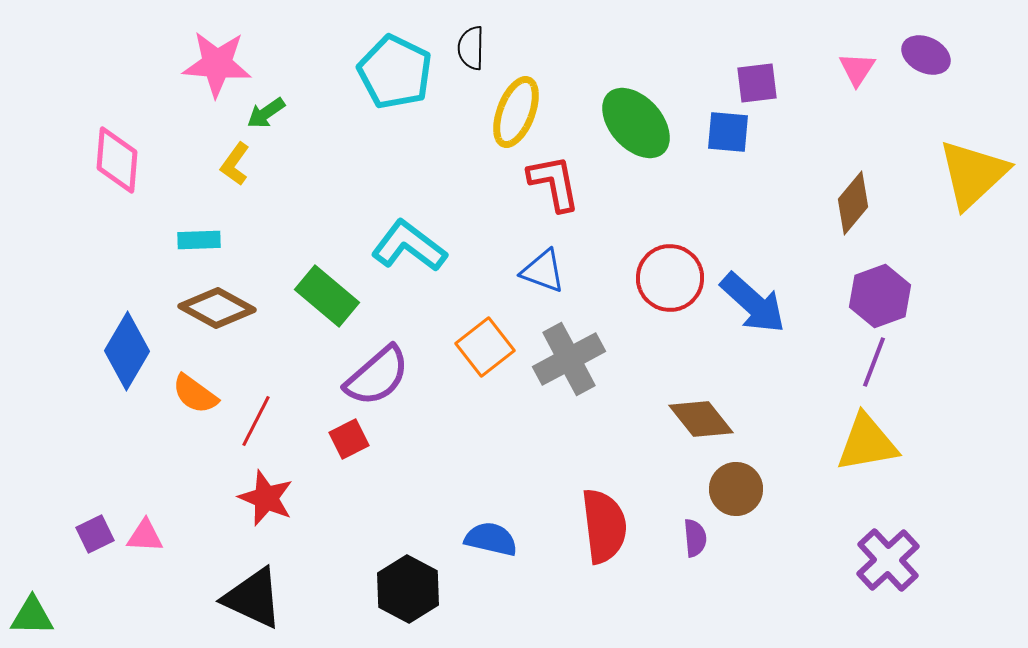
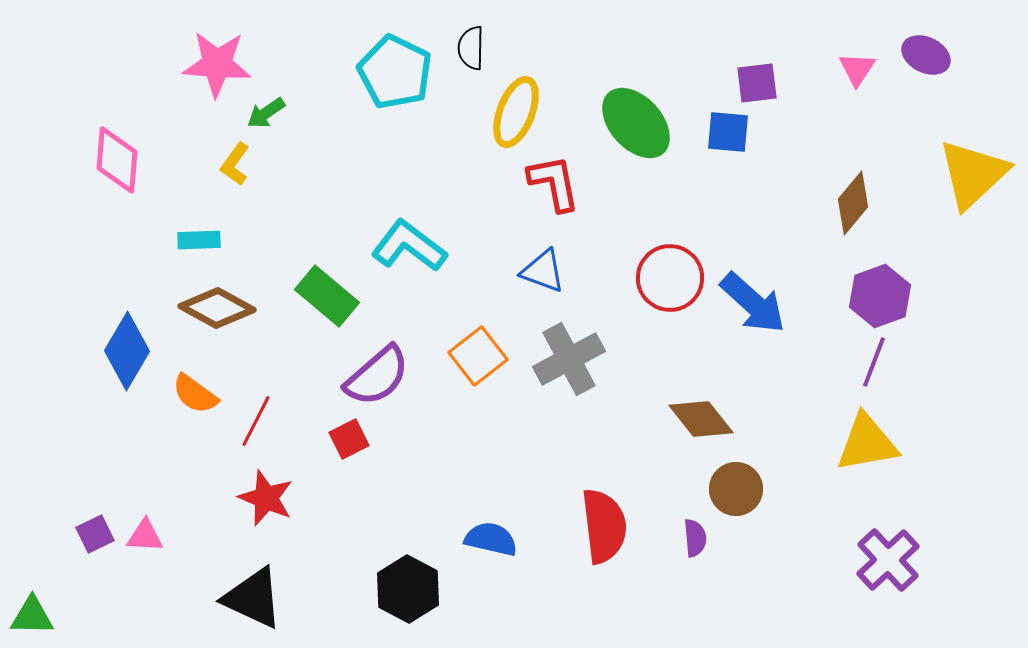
orange square at (485, 347): moved 7 px left, 9 px down
